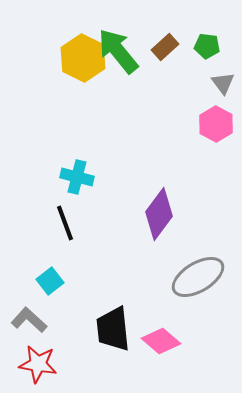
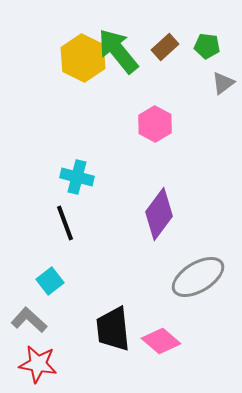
gray triangle: rotated 30 degrees clockwise
pink hexagon: moved 61 px left
